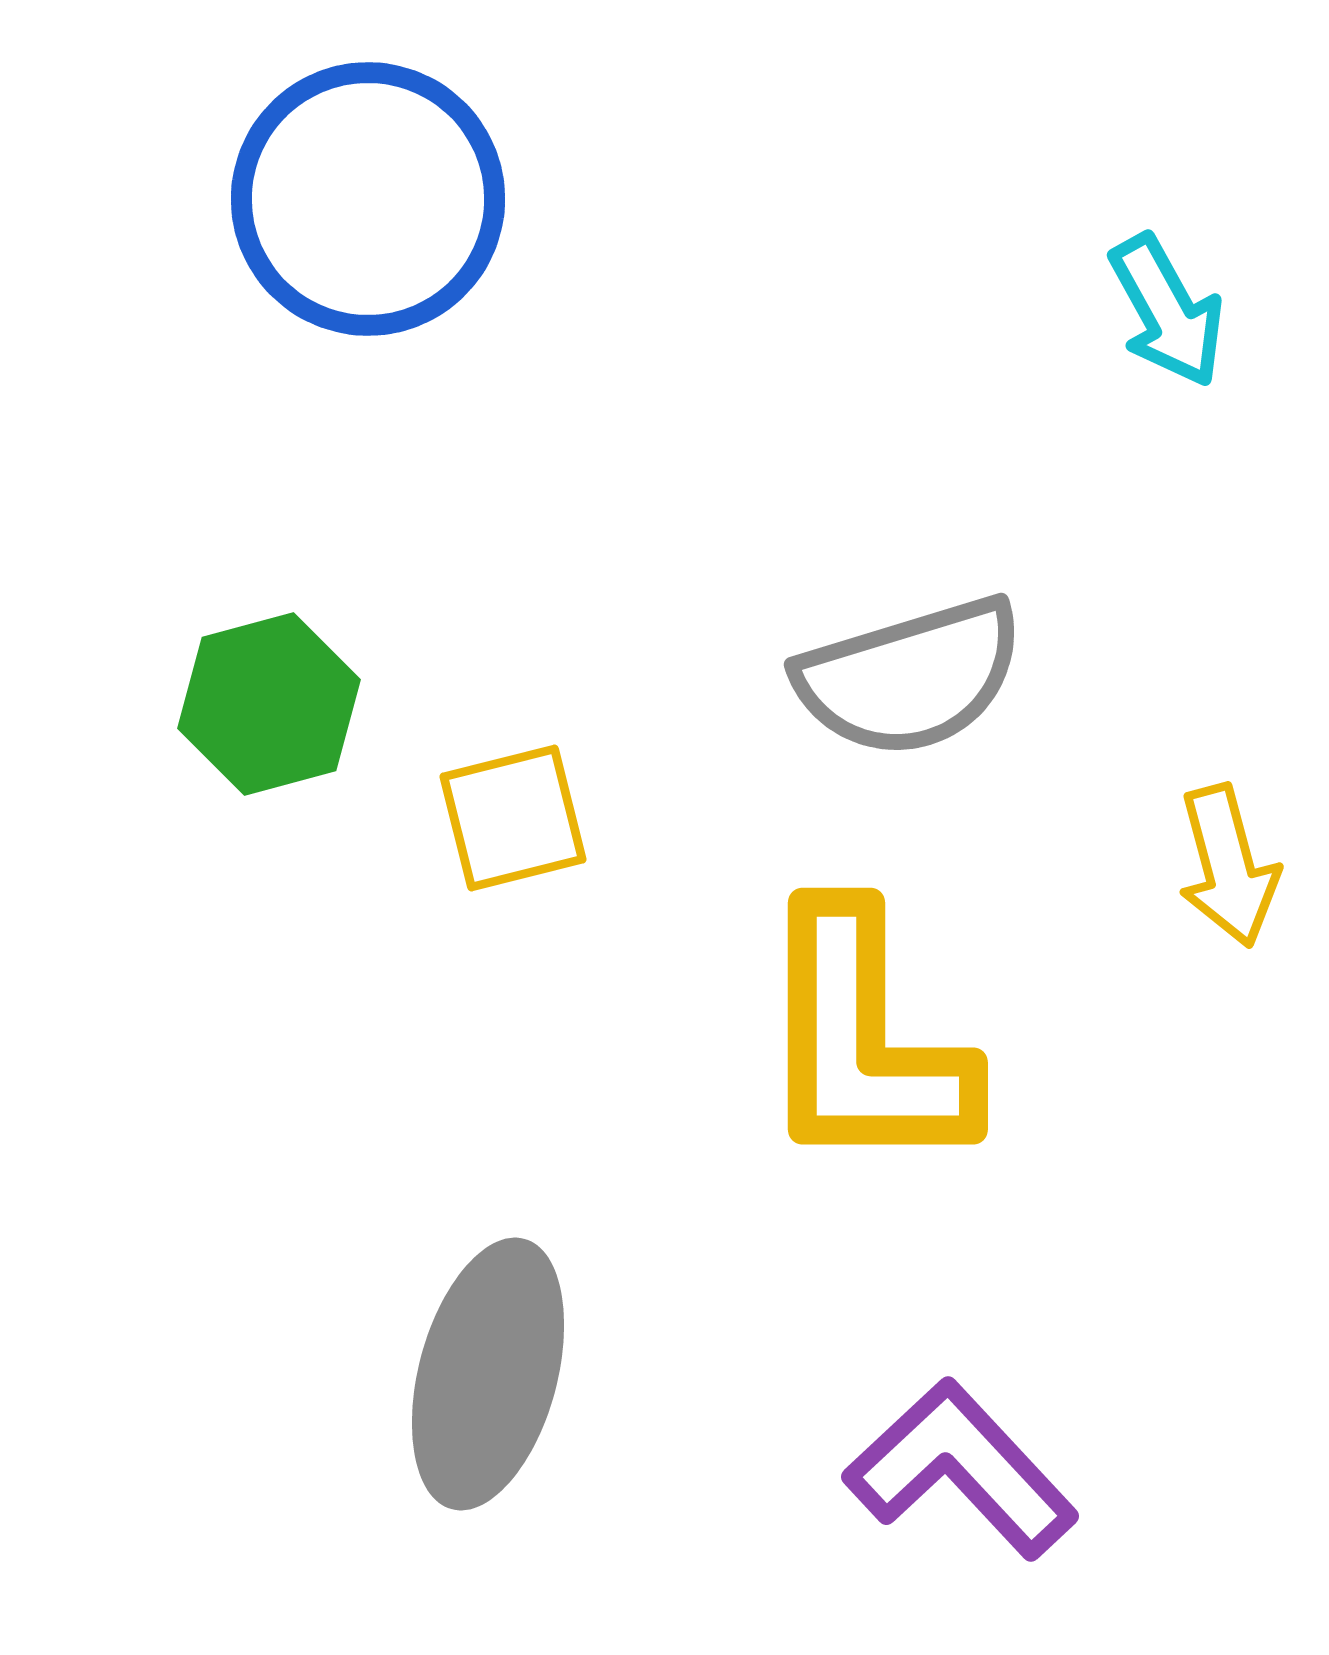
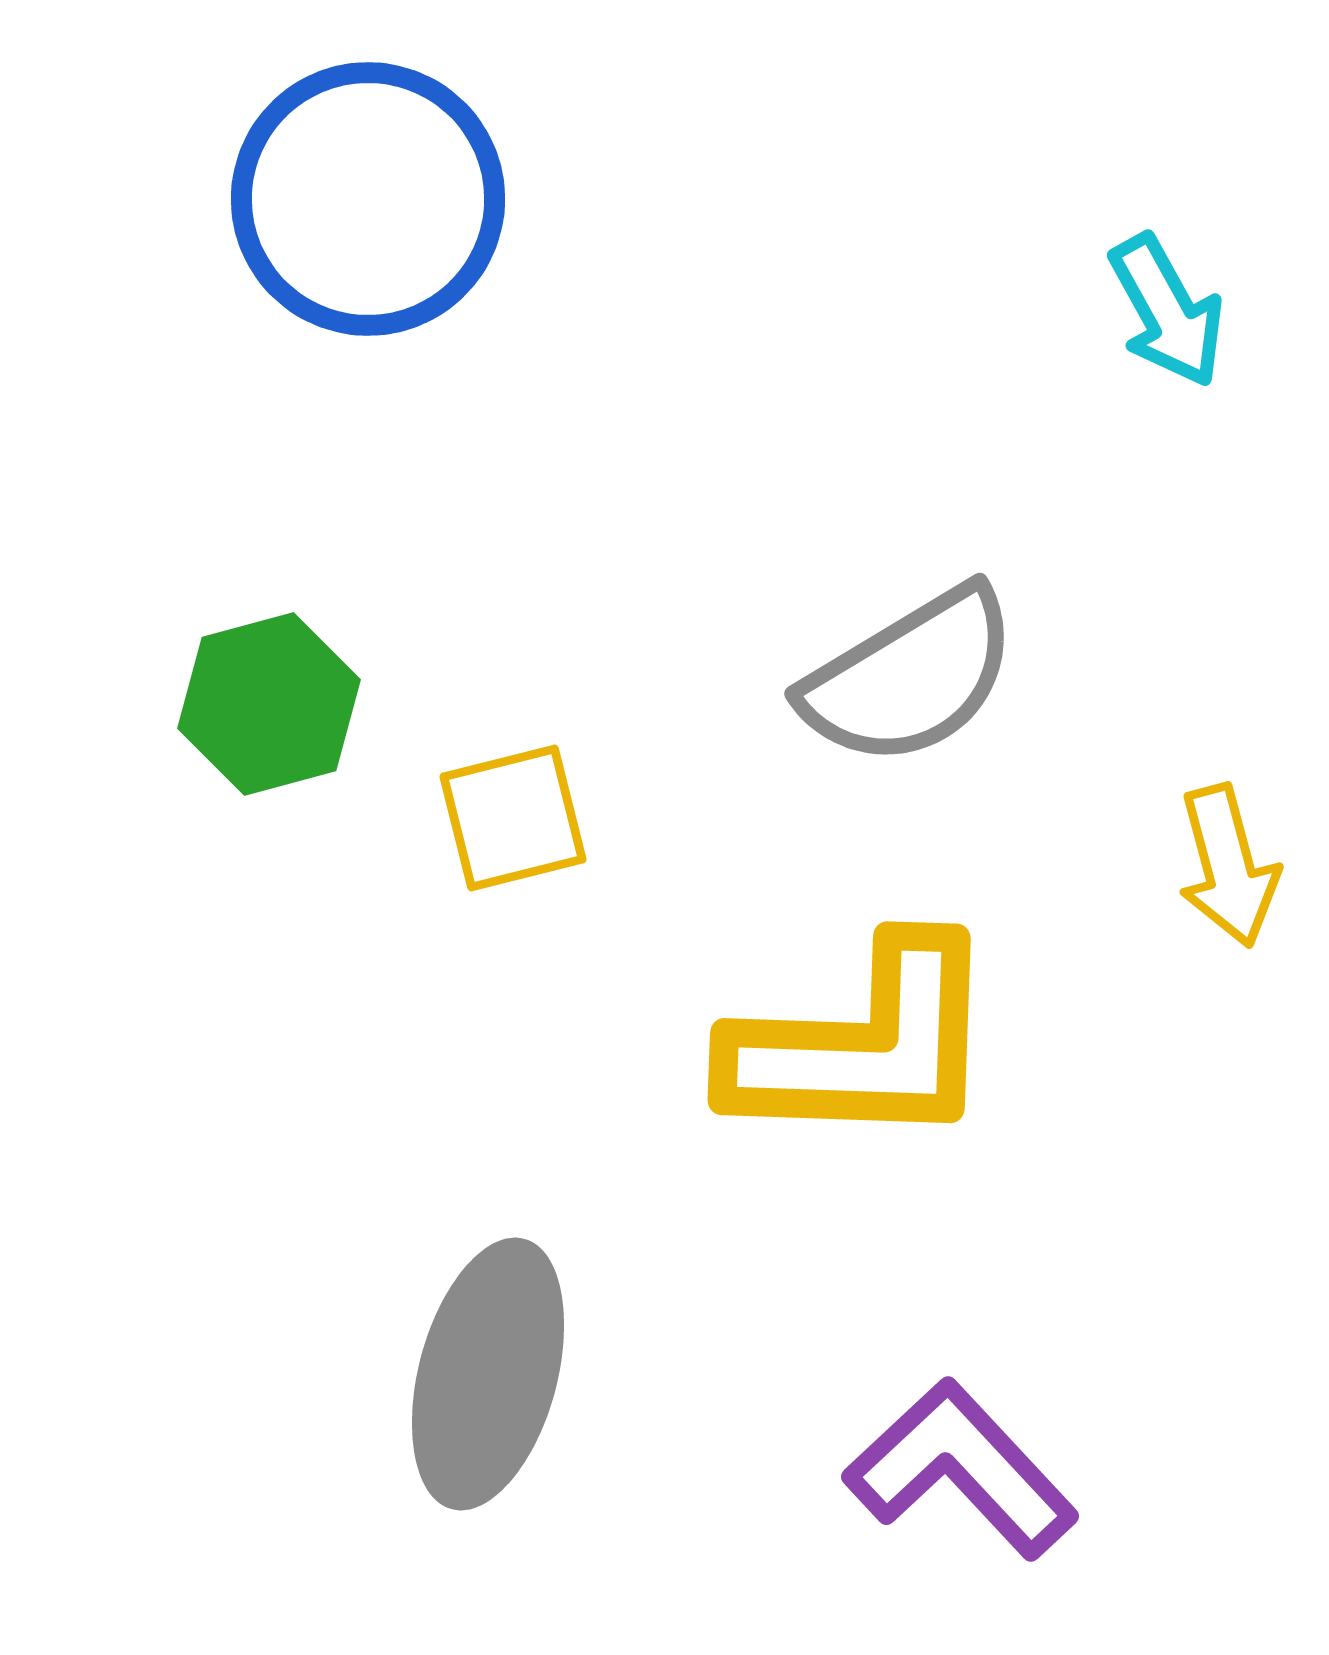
gray semicircle: rotated 14 degrees counterclockwise
yellow L-shape: moved 4 px down; rotated 88 degrees counterclockwise
